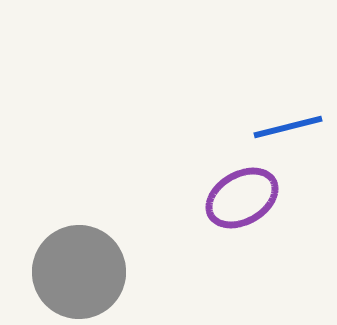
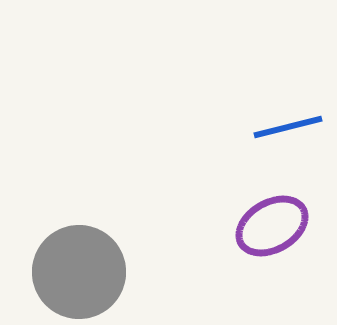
purple ellipse: moved 30 px right, 28 px down
